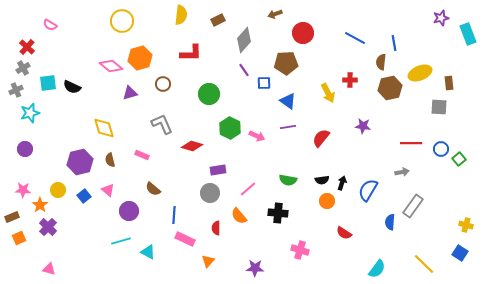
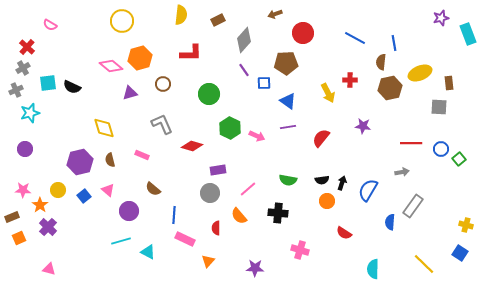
cyan semicircle at (377, 269): moved 4 px left; rotated 144 degrees clockwise
